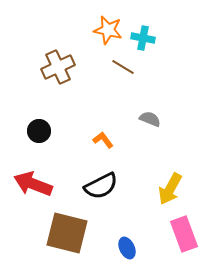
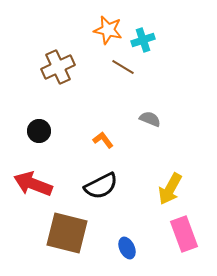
cyan cross: moved 2 px down; rotated 30 degrees counterclockwise
